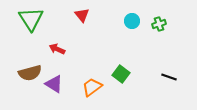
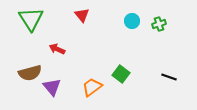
purple triangle: moved 2 px left, 3 px down; rotated 18 degrees clockwise
